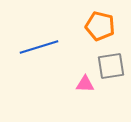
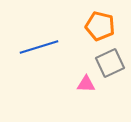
gray square: moved 1 px left, 3 px up; rotated 16 degrees counterclockwise
pink triangle: moved 1 px right
